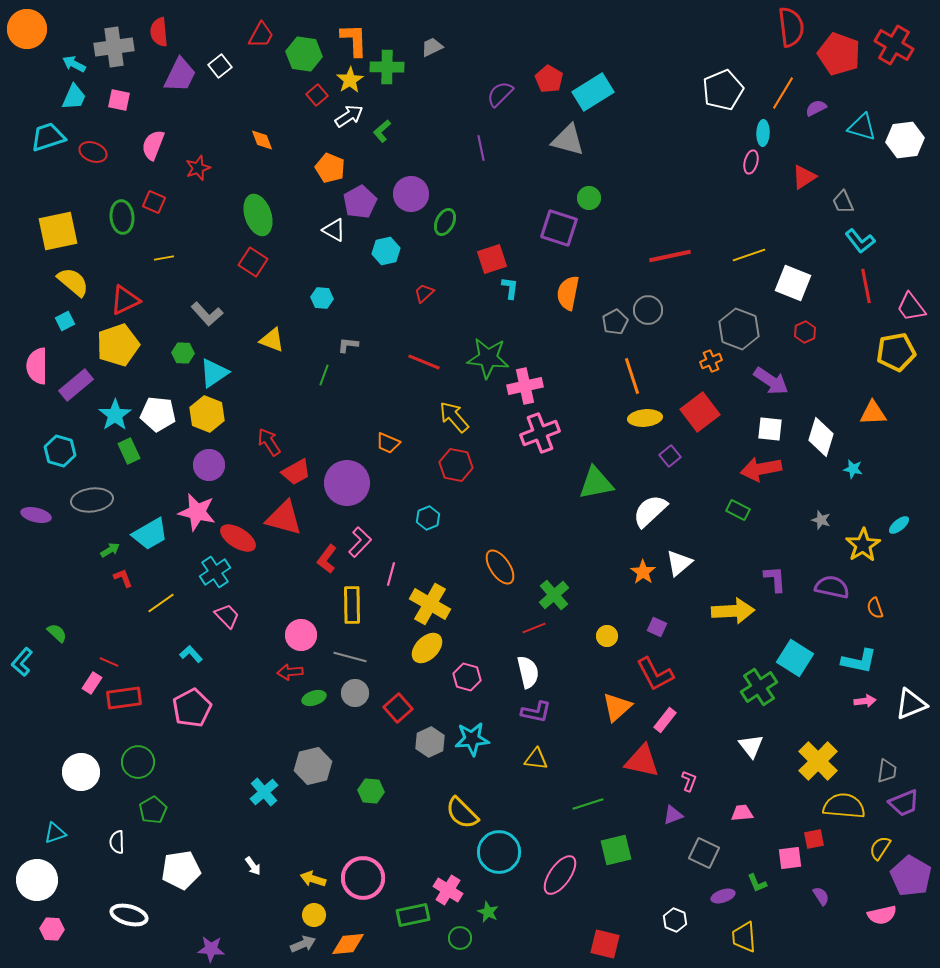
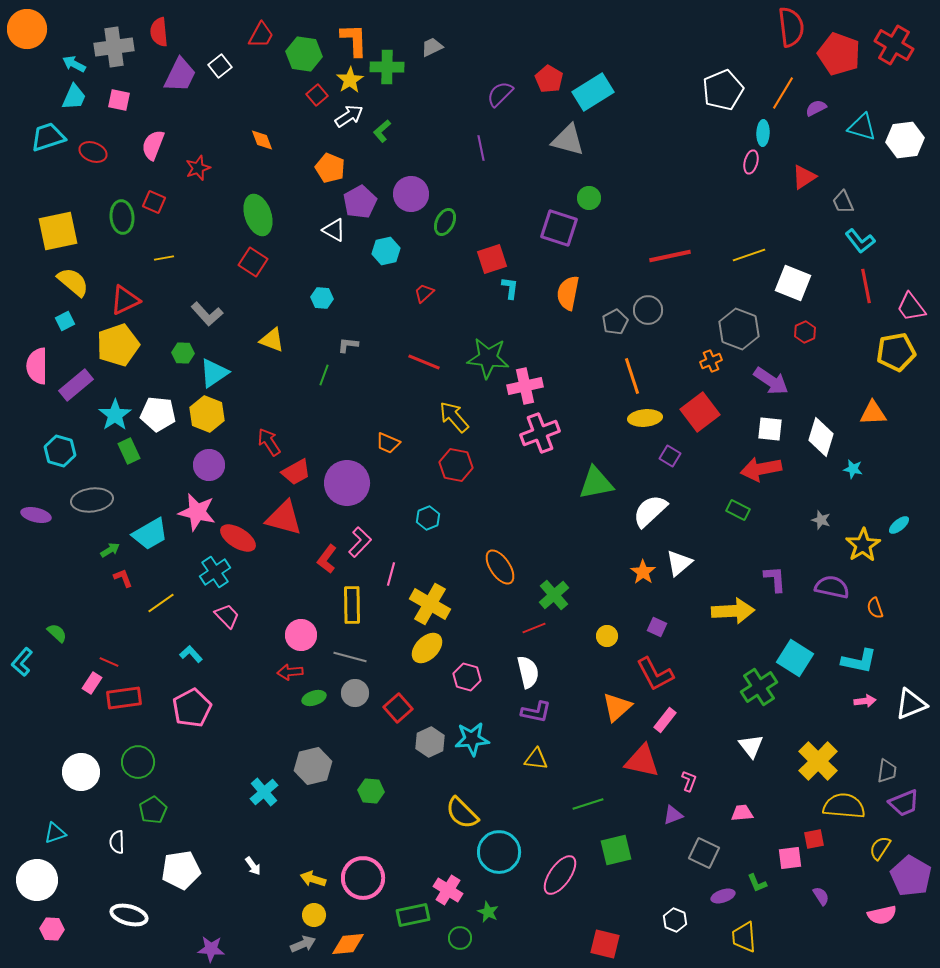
purple square at (670, 456): rotated 20 degrees counterclockwise
